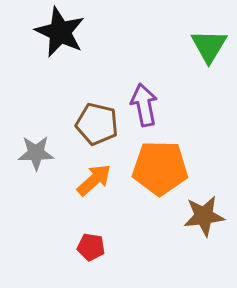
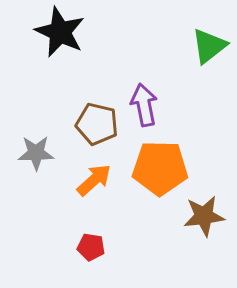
green triangle: rotated 21 degrees clockwise
